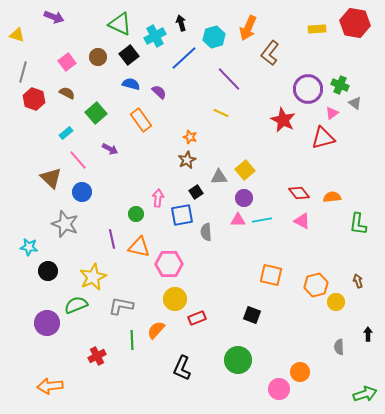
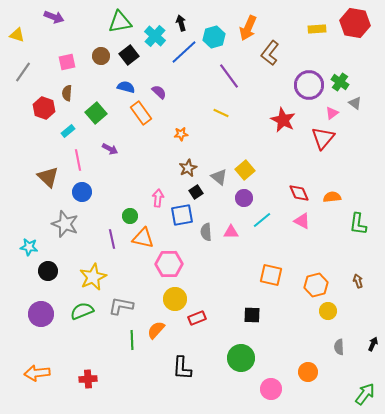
green triangle at (120, 24): moved 2 px up; rotated 35 degrees counterclockwise
cyan cross at (155, 36): rotated 20 degrees counterclockwise
brown circle at (98, 57): moved 3 px right, 1 px up
blue line at (184, 58): moved 6 px up
pink square at (67, 62): rotated 24 degrees clockwise
gray line at (23, 72): rotated 20 degrees clockwise
purple line at (229, 79): moved 3 px up; rotated 8 degrees clockwise
blue semicircle at (131, 84): moved 5 px left, 3 px down
green cross at (340, 85): moved 3 px up; rotated 12 degrees clockwise
purple circle at (308, 89): moved 1 px right, 4 px up
brown semicircle at (67, 93): rotated 112 degrees counterclockwise
red hexagon at (34, 99): moved 10 px right, 9 px down
orange rectangle at (141, 120): moved 7 px up
cyan rectangle at (66, 133): moved 2 px right, 2 px up
orange star at (190, 137): moved 9 px left, 3 px up; rotated 24 degrees counterclockwise
red triangle at (323, 138): rotated 35 degrees counterclockwise
pink line at (78, 160): rotated 30 degrees clockwise
brown star at (187, 160): moved 1 px right, 8 px down
gray triangle at (219, 177): rotated 42 degrees clockwise
brown triangle at (51, 178): moved 3 px left, 1 px up
red diamond at (299, 193): rotated 15 degrees clockwise
green circle at (136, 214): moved 6 px left, 2 px down
pink triangle at (238, 220): moved 7 px left, 12 px down
cyan line at (262, 220): rotated 30 degrees counterclockwise
orange triangle at (139, 247): moved 4 px right, 9 px up
yellow circle at (336, 302): moved 8 px left, 9 px down
green semicircle at (76, 305): moved 6 px right, 6 px down
black square at (252, 315): rotated 18 degrees counterclockwise
purple circle at (47, 323): moved 6 px left, 9 px up
black arrow at (368, 334): moved 5 px right, 10 px down; rotated 24 degrees clockwise
red cross at (97, 356): moved 9 px left, 23 px down; rotated 24 degrees clockwise
green circle at (238, 360): moved 3 px right, 2 px up
black L-shape at (182, 368): rotated 20 degrees counterclockwise
orange circle at (300, 372): moved 8 px right
orange arrow at (50, 386): moved 13 px left, 13 px up
pink circle at (279, 389): moved 8 px left
green arrow at (365, 394): rotated 35 degrees counterclockwise
